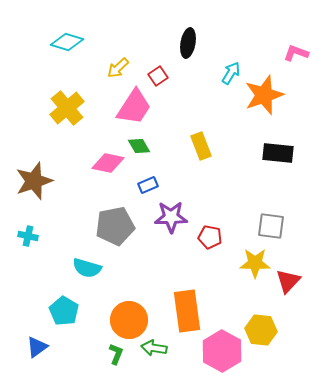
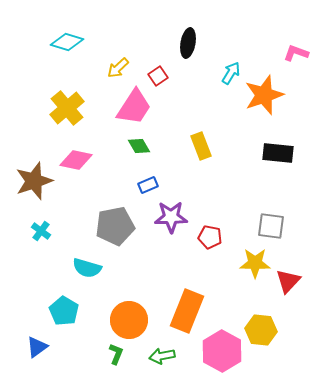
pink diamond: moved 32 px left, 3 px up
cyan cross: moved 13 px right, 5 px up; rotated 24 degrees clockwise
orange rectangle: rotated 30 degrees clockwise
green arrow: moved 8 px right, 8 px down; rotated 20 degrees counterclockwise
